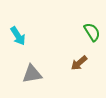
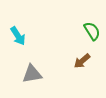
green semicircle: moved 1 px up
brown arrow: moved 3 px right, 2 px up
